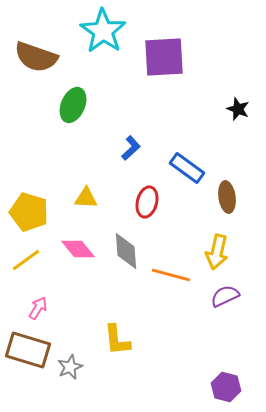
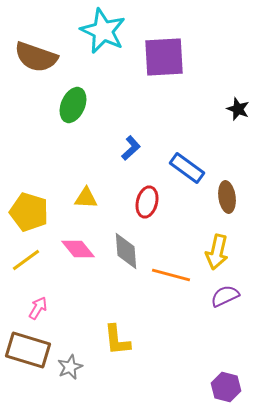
cyan star: rotated 9 degrees counterclockwise
